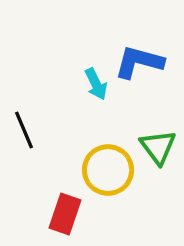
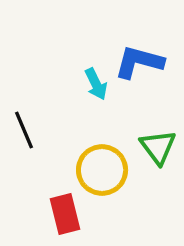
yellow circle: moved 6 px left
red rectangle: rotated 33 degrees counterclockwise
